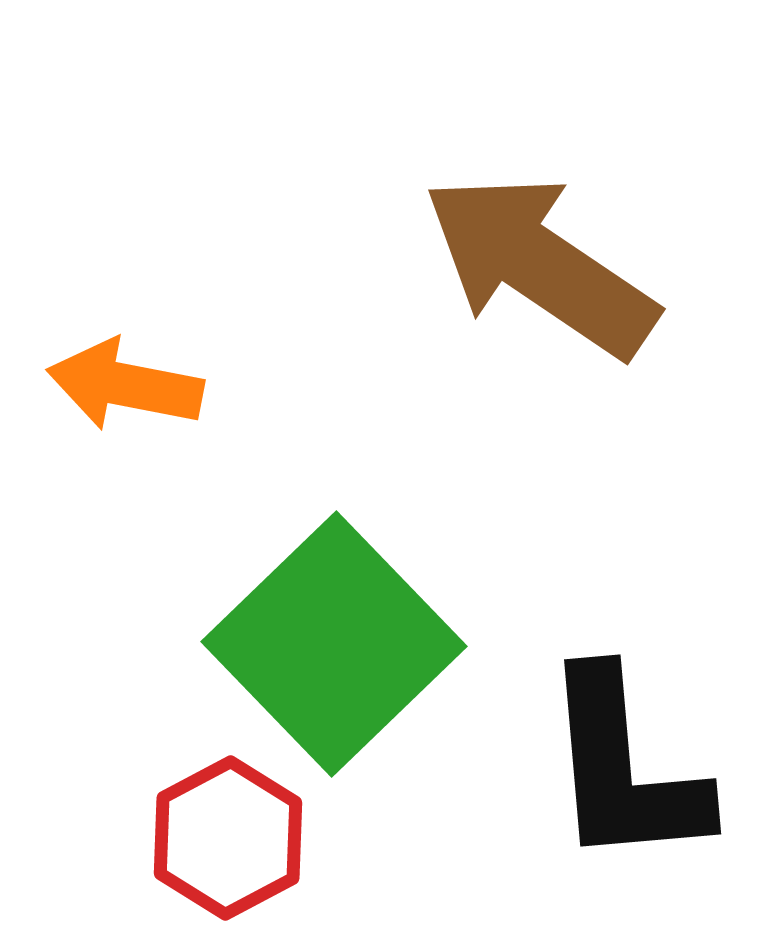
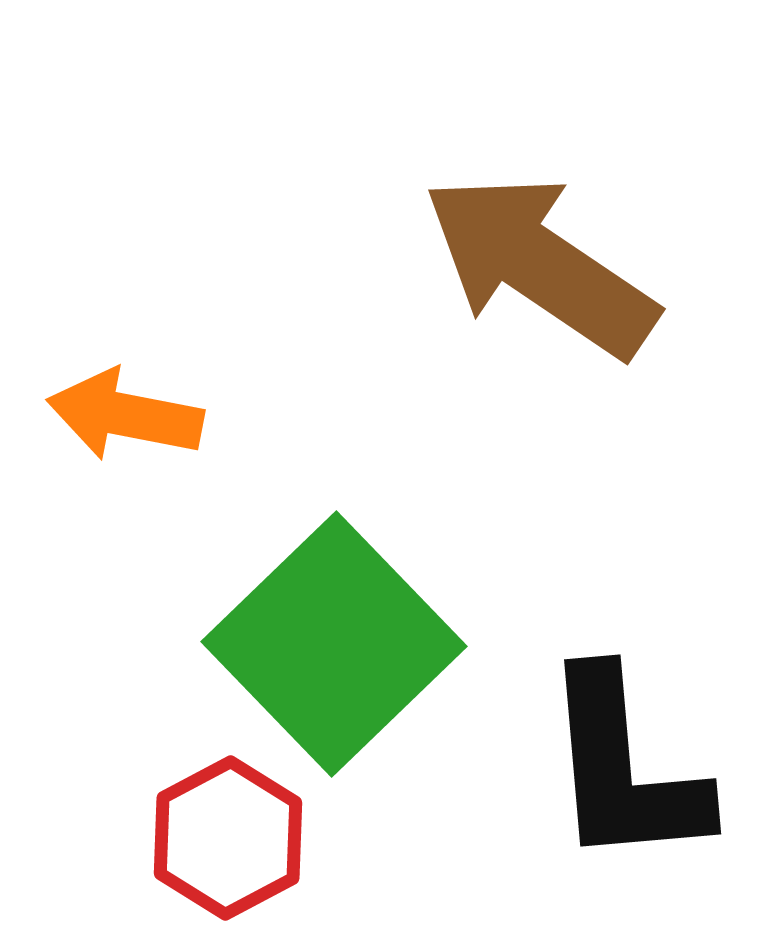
orange arrow: moved 30 px down
